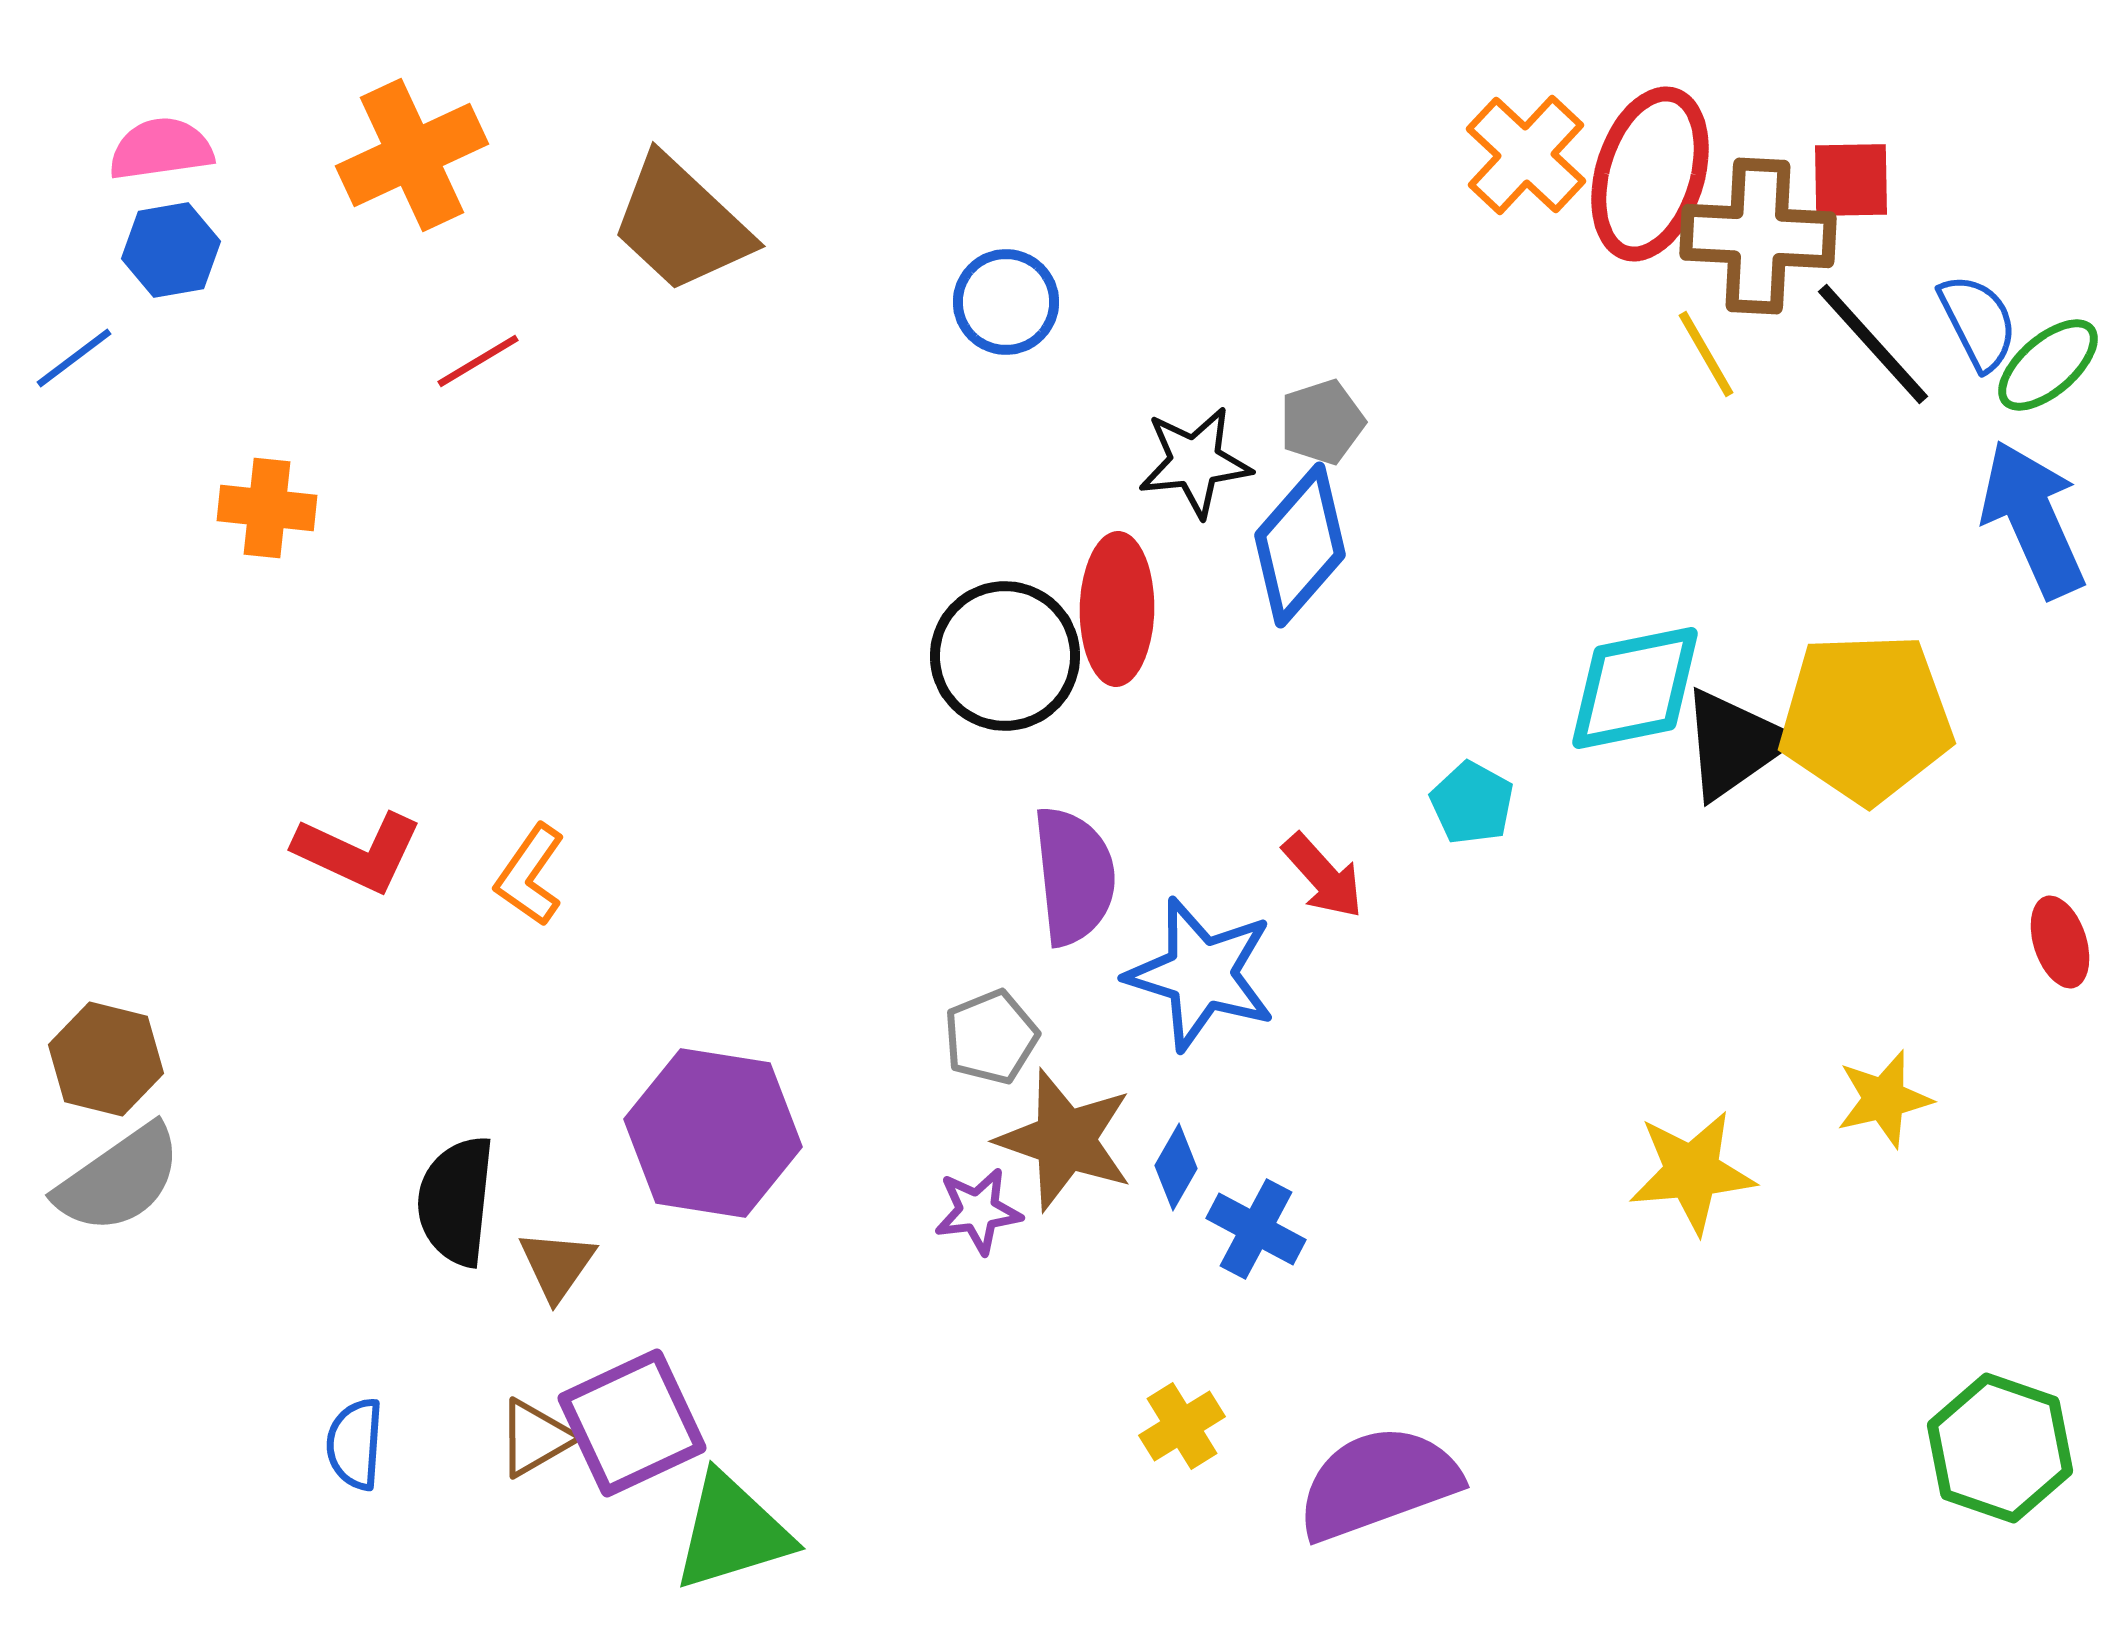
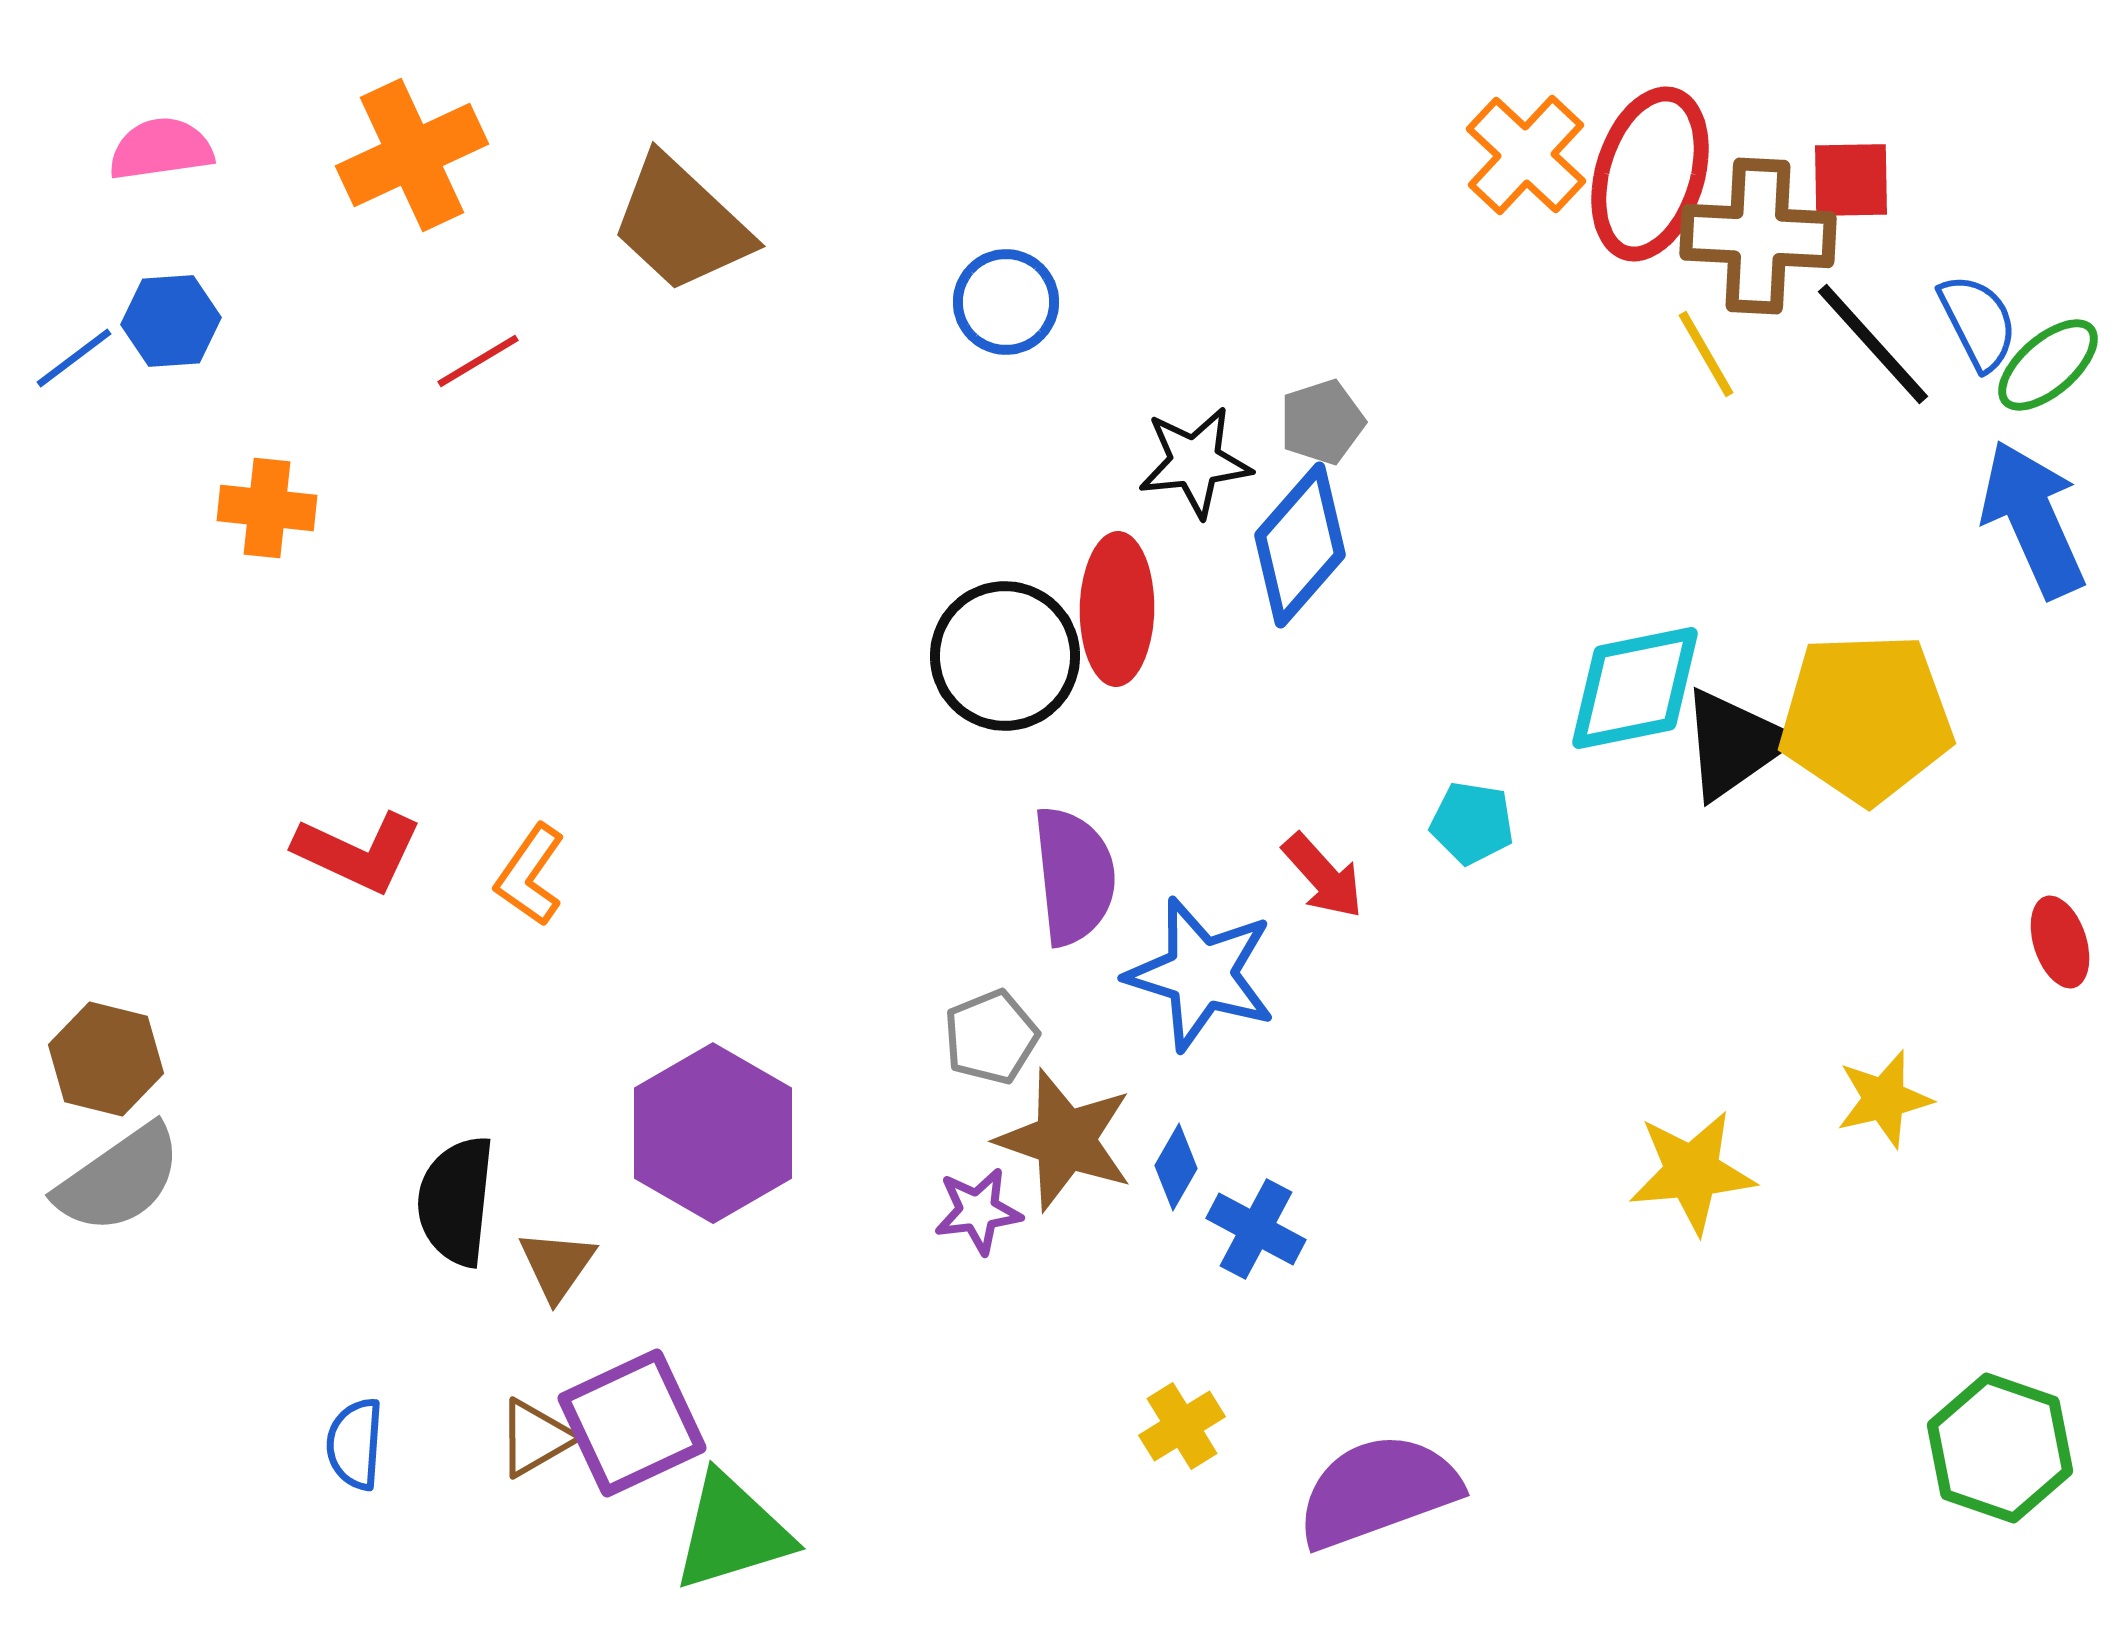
blue hexagon at (171, 250): moved 71 px down; rotated 6 degrees clockwise
cyan pentagon at (1472, 803): moved 20 px down; rotated 20 degrees counterclockwise
purple hexagon at (713, 1133): rotated 21 degrees clockwise
purple semicircle at (1378, 1483): moved 8 px down
